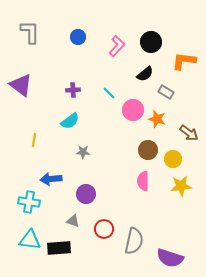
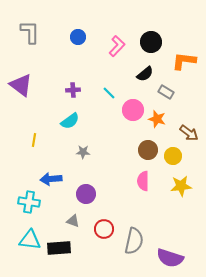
yellow circle: moved 3 px up
